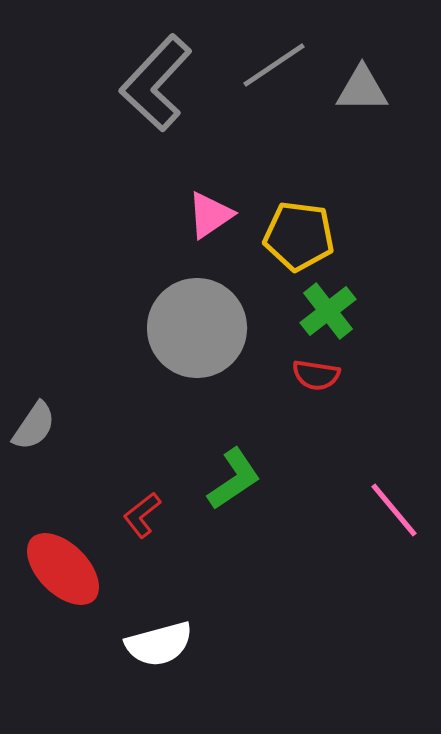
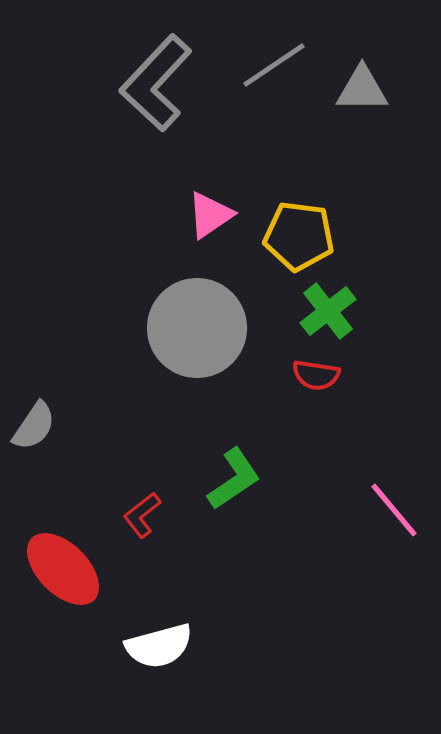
white semicircle: moved 2 px down
